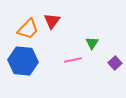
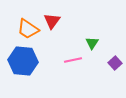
orange trapezoid: rotated 80 degrees clockwise
